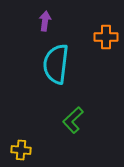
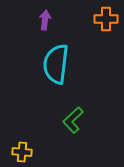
purple arrow: moved 1 px up
orange cross: moved 18 px up
yellow cross: moved 1 px right, 2 px down
